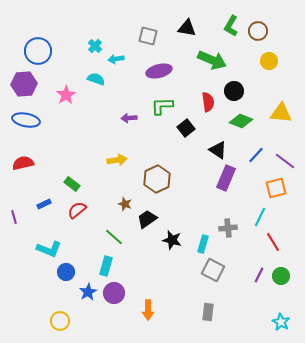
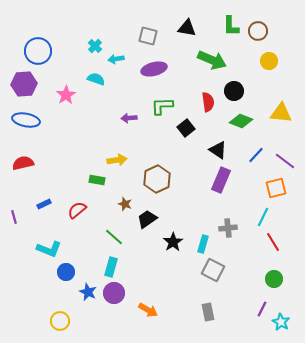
green L-shape at (231, 26): rotated 30 degrees counterclockwise
purple ellipse at (159, 71): moved 5 px left, 2 px up
purple rectangle at (226, 178): moved 5 px left, 2 px down
green rectangle at (72, 184): moved 25 px right, 4 px up; rotated 28 degrees counterclockwise
cyan line at (260, 217): moved 3 px right
black star at (172, 240): moved 1 px right, 2 px down; rotated 24 degrees clockwise
cyan rectangle at (106, 266): moved 5 px right, 1 px down
purple line at (259, 275): moved 3 px right, 34 px down
green circle at (281, 276): moved 7 px left, 3 px down
blue star at (88, 292): rotated 18 degrees counterclockwise
orange arrow at (148, 310): rotated 60 degrees counterclockwise
gray rectangle at (208, 312): rotated 18 degrees counterclockwise
